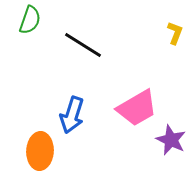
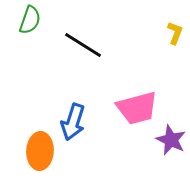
pink trapezoid: rotated 15 degrees clockwise
blue arrow: moved 1 px right, 7 px down
